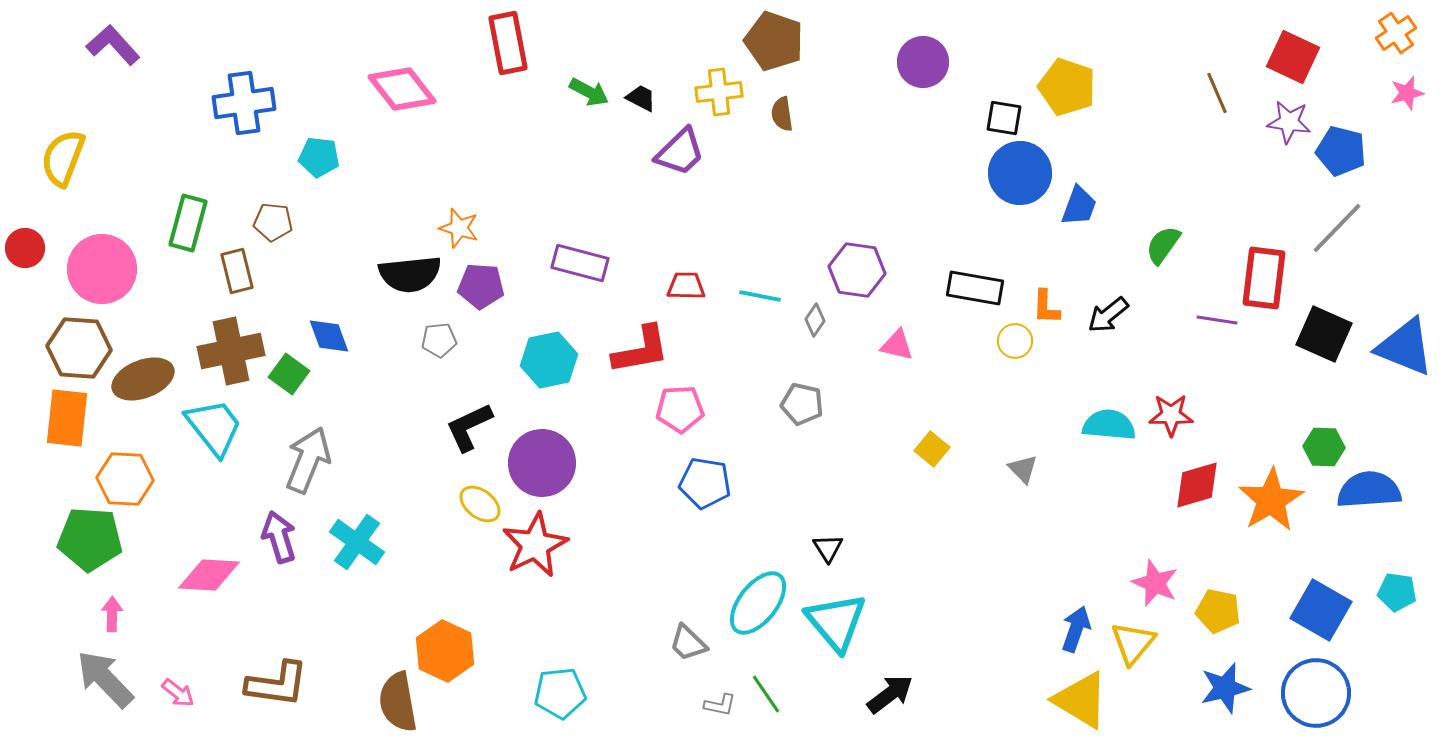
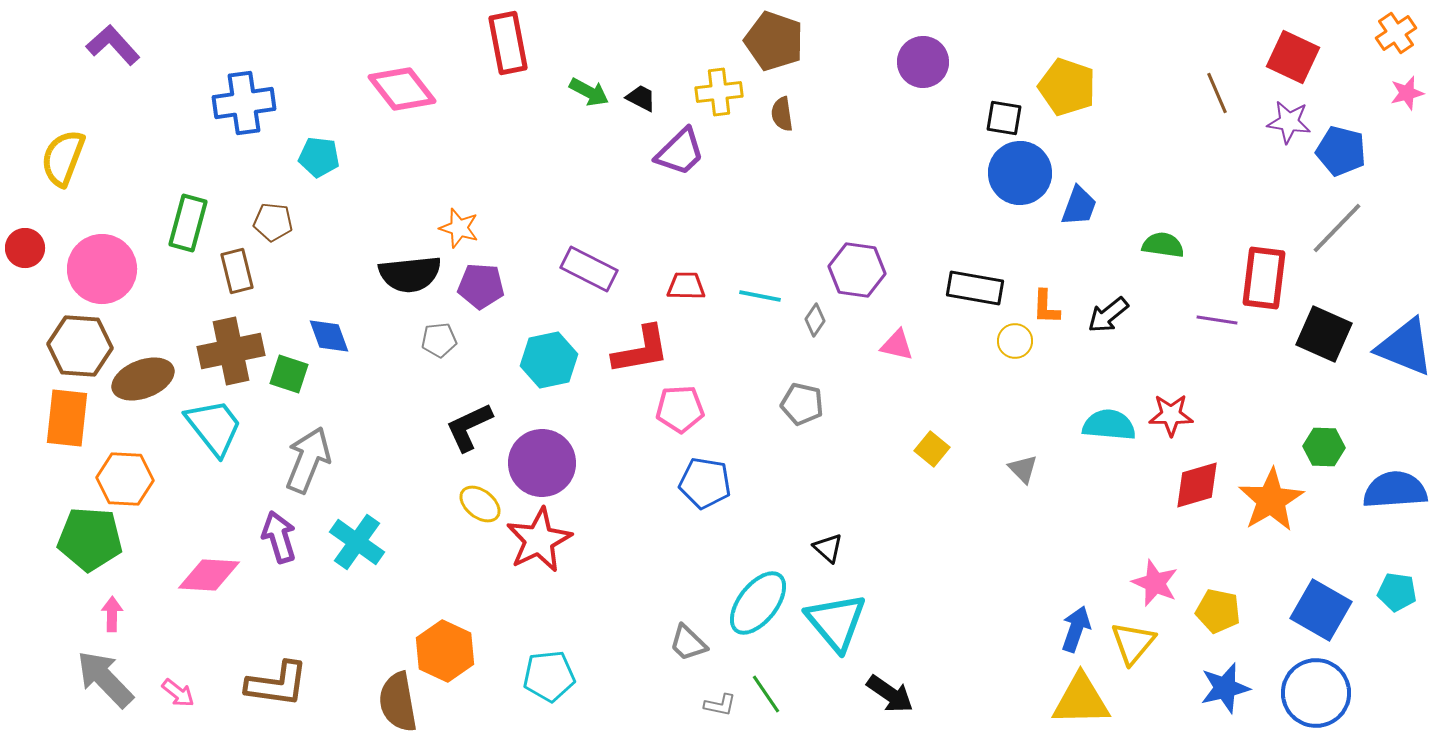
green semicircle at (1163, 245): rotated 63 degrees clockwise
purple rectangle at (580, 263): moved 9 px right, 6 px down; rotated 12 degrees clockwise
brown hexagon at (79, 348): moved 1 px right, 2 px up
green square at (289, 374): rotated 18 degrees counterclockwise
blue semicircle at (1369, 490): moved 26 px right
red star at (535, 545): moved 4 px right, 5 px up
black triangle at (828, 548): rotated 16 degrees counterclockwise
cyan pentagon at (560, 693): moved 11 px left, 17 px up
black arrow at (890, 694): rotated 72 degrees clockwise
yellow triangle at (1081, 700): rotated 32 degrees counterclockwise
